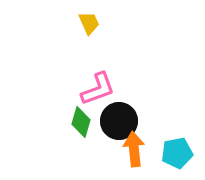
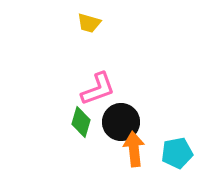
yellow trapezoid: rotated 130 degrees clockwise
black circle: moved 2 px right, 1 px down
